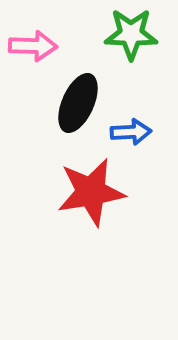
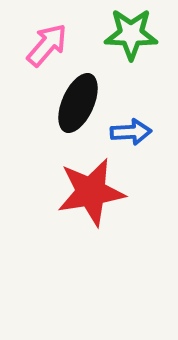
pink arrow: moved 14 px right, 1 px up; rotated 51 degrees counterclockwise
